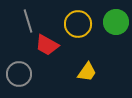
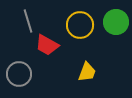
yellow circle: moved 2 px right, 1 px down
yellow trapezoid: rotated 15 degrees counterclockwise
